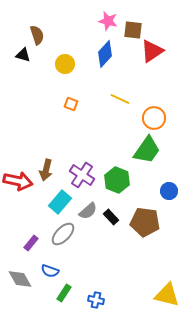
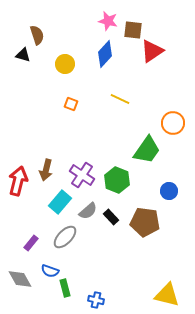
orange circle: moved 19 px right, 5 px down
red arrow: rotated 88 degrees counterclockwise
gray ellipse: moved 2 px right, 3 px down
green rectangle: moved 1 px right, 5 px up; rotated 48 degrees counterclockwise
